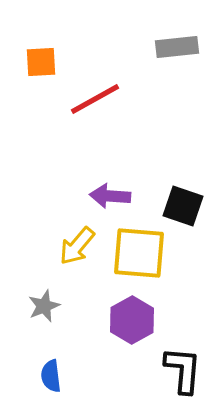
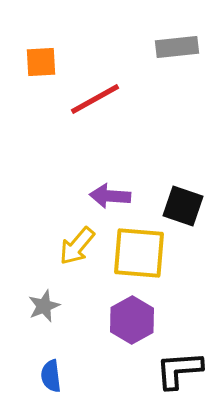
black L-shape: moved 4 px left; rotated 99 degrees counterclockwise
